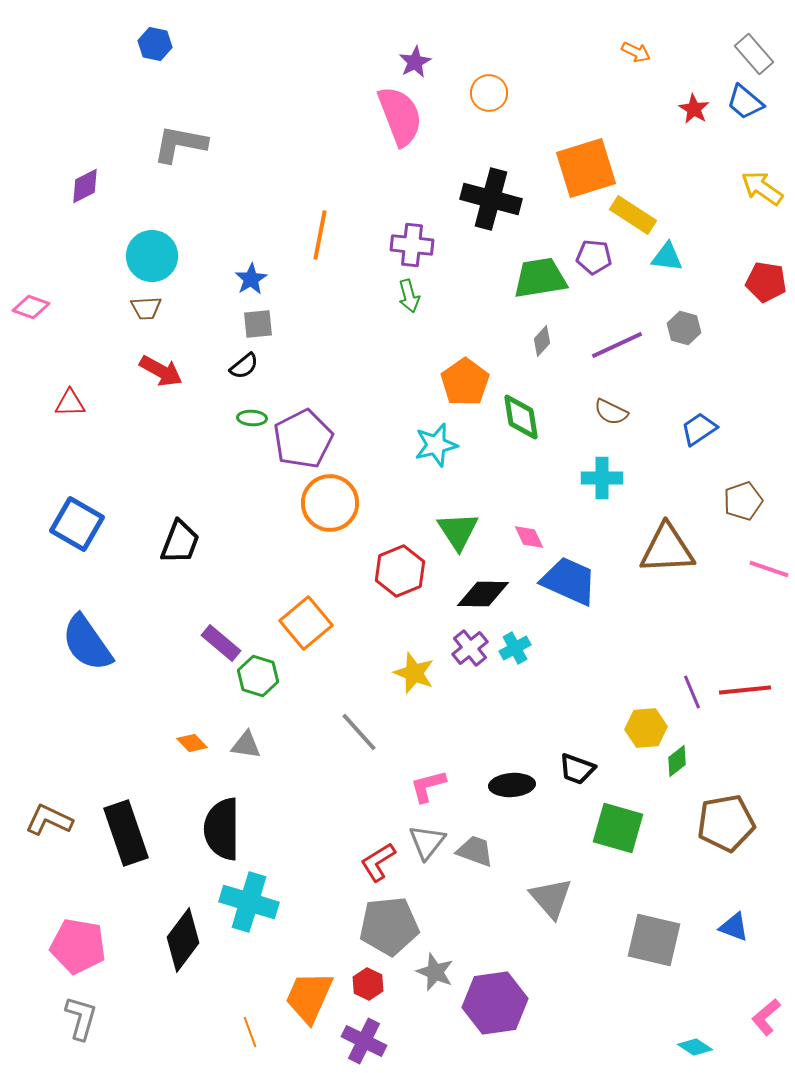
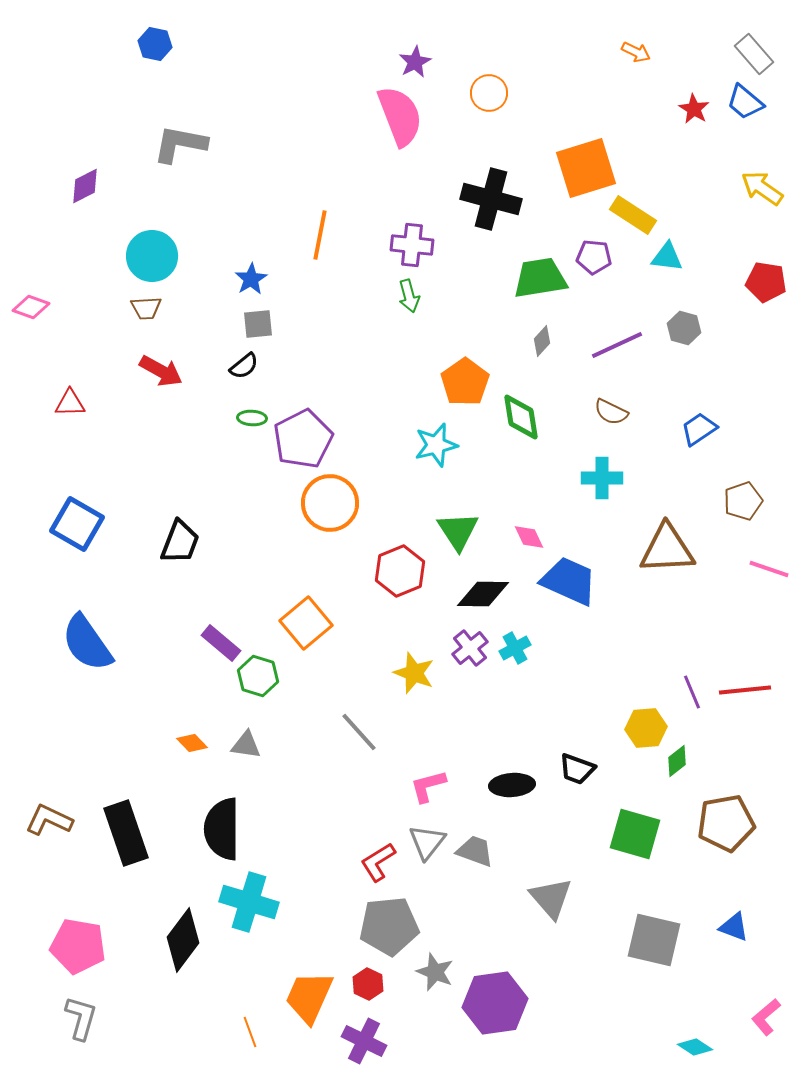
green square at (618, 828): moved 17 px right, 6 px down
